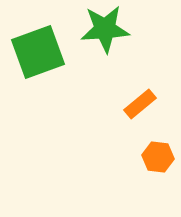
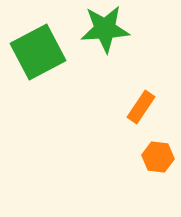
green square: rotated 8 degrees counterclockwise
orange rectangle: moved 1 px right, 3 px down; rotated 16 degrees counterclockwise
